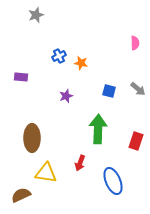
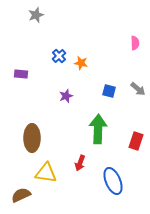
blue cross: rotated 16 degrees counterclockwise
purple rectangle: moved 3 px up
